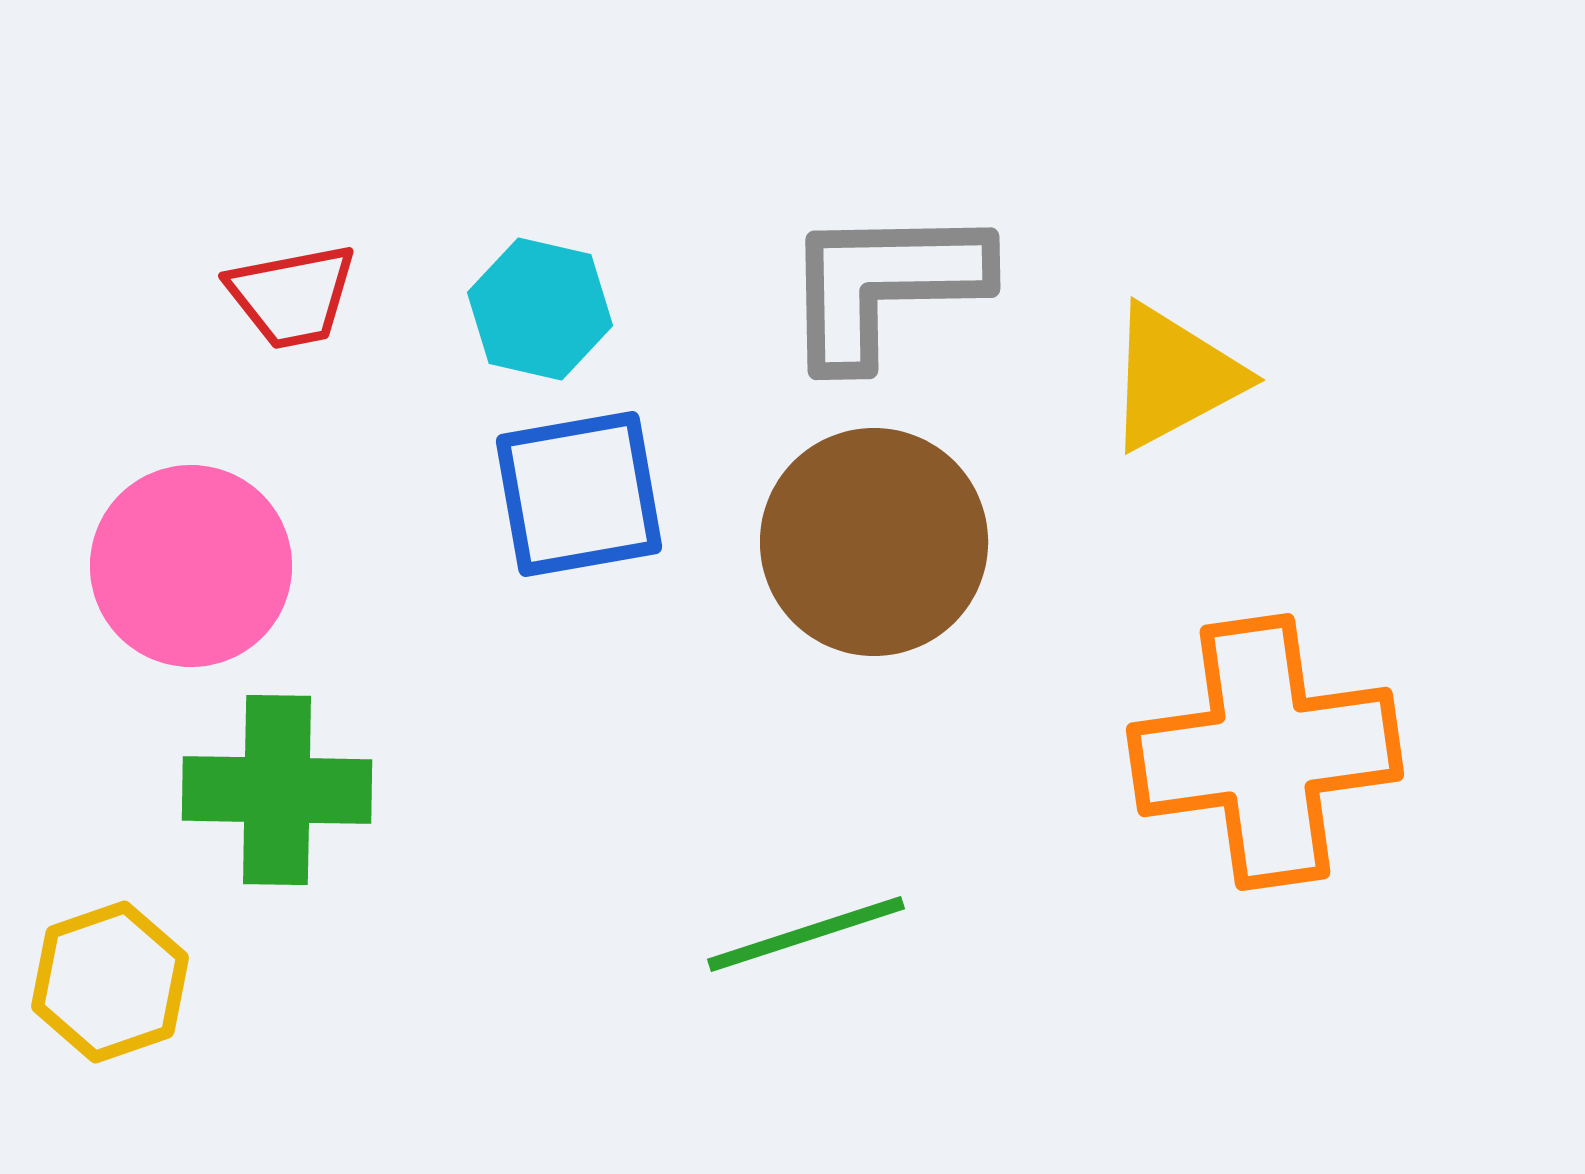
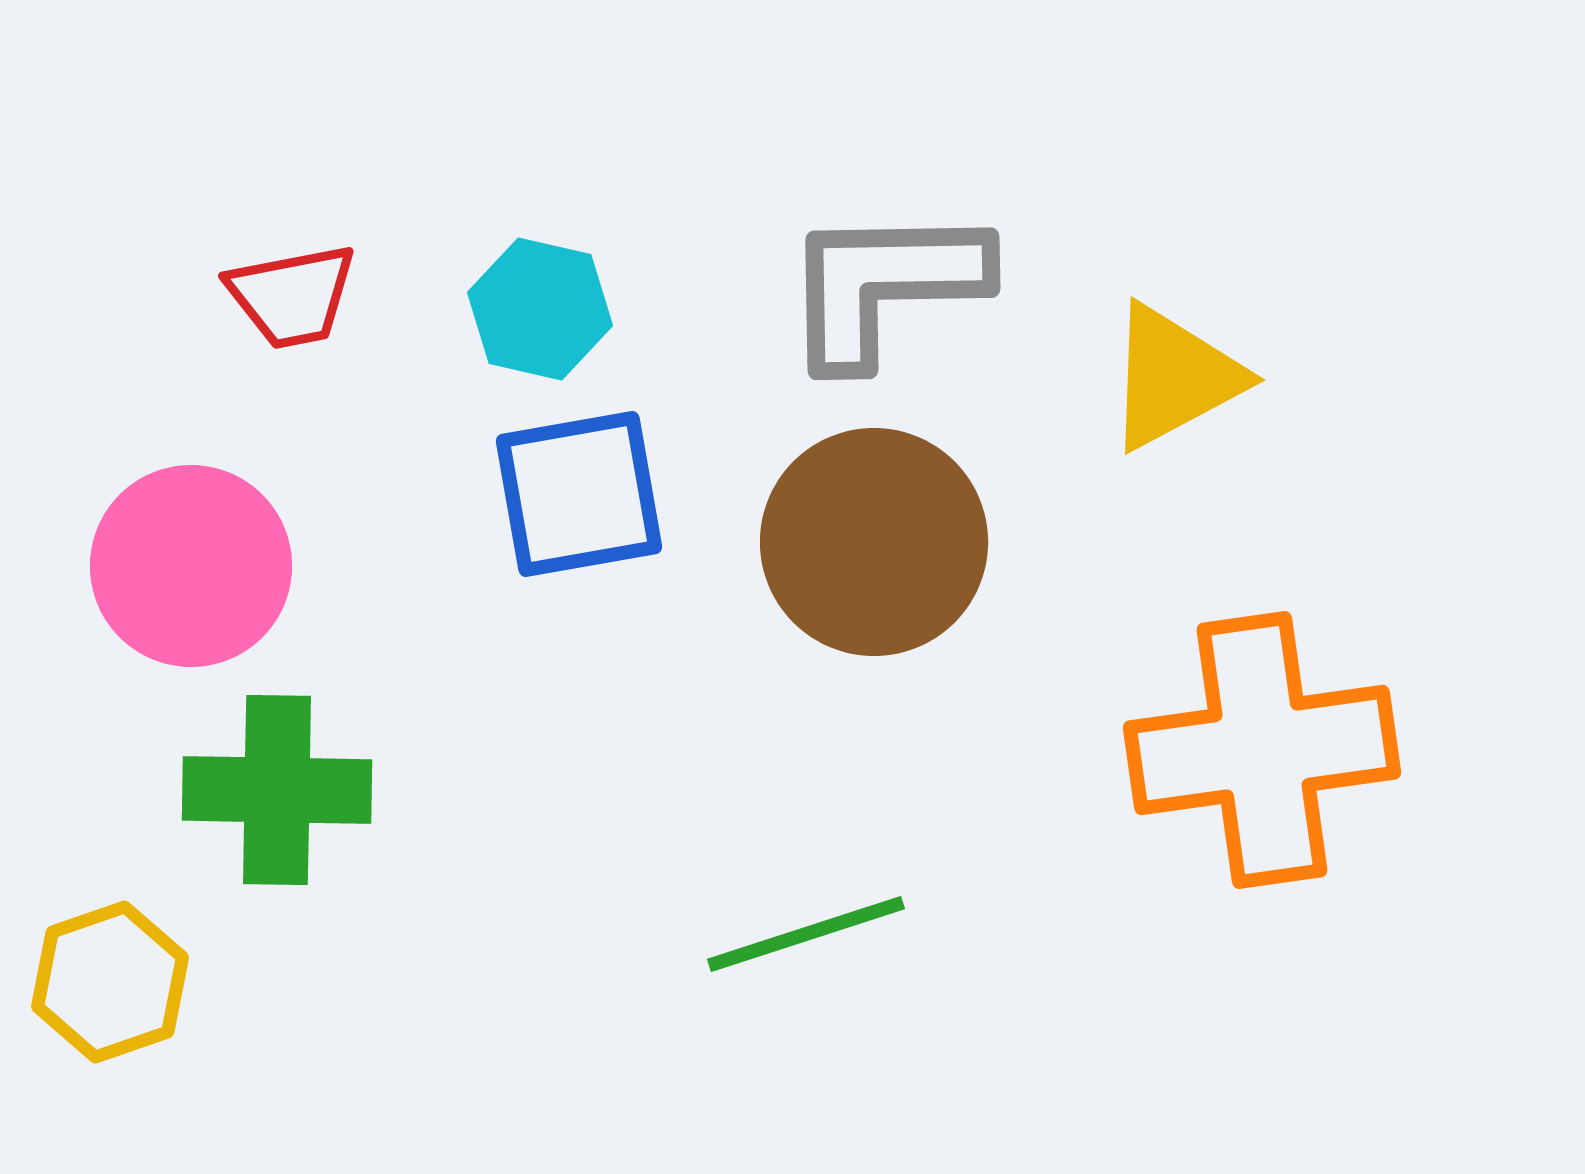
orange cross: moved 3 px left, 2 px up
